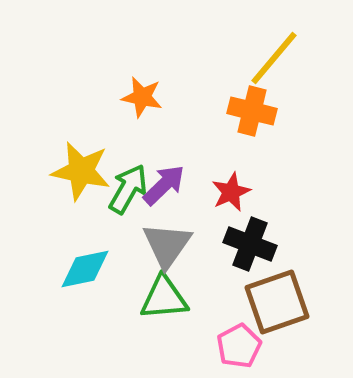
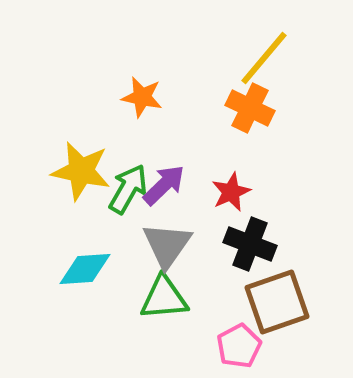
yellow line: moved 10 px left
orange cross: moved 2 px left, 3 px up; rotated 12 degrees clockwise
cyan diamond: rotated 8 degrees clockwise
